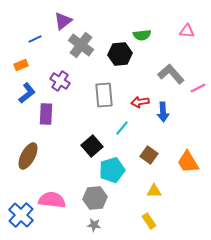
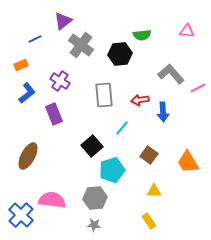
red arrow: moved 2 px up
purple rectangle: moved 8 px right; rotated 25 degrees counterclockwise
